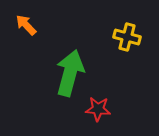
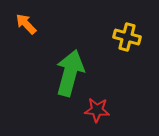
orange arrow: moved 1 px up
red star: moved 1 px left, 1 px down
